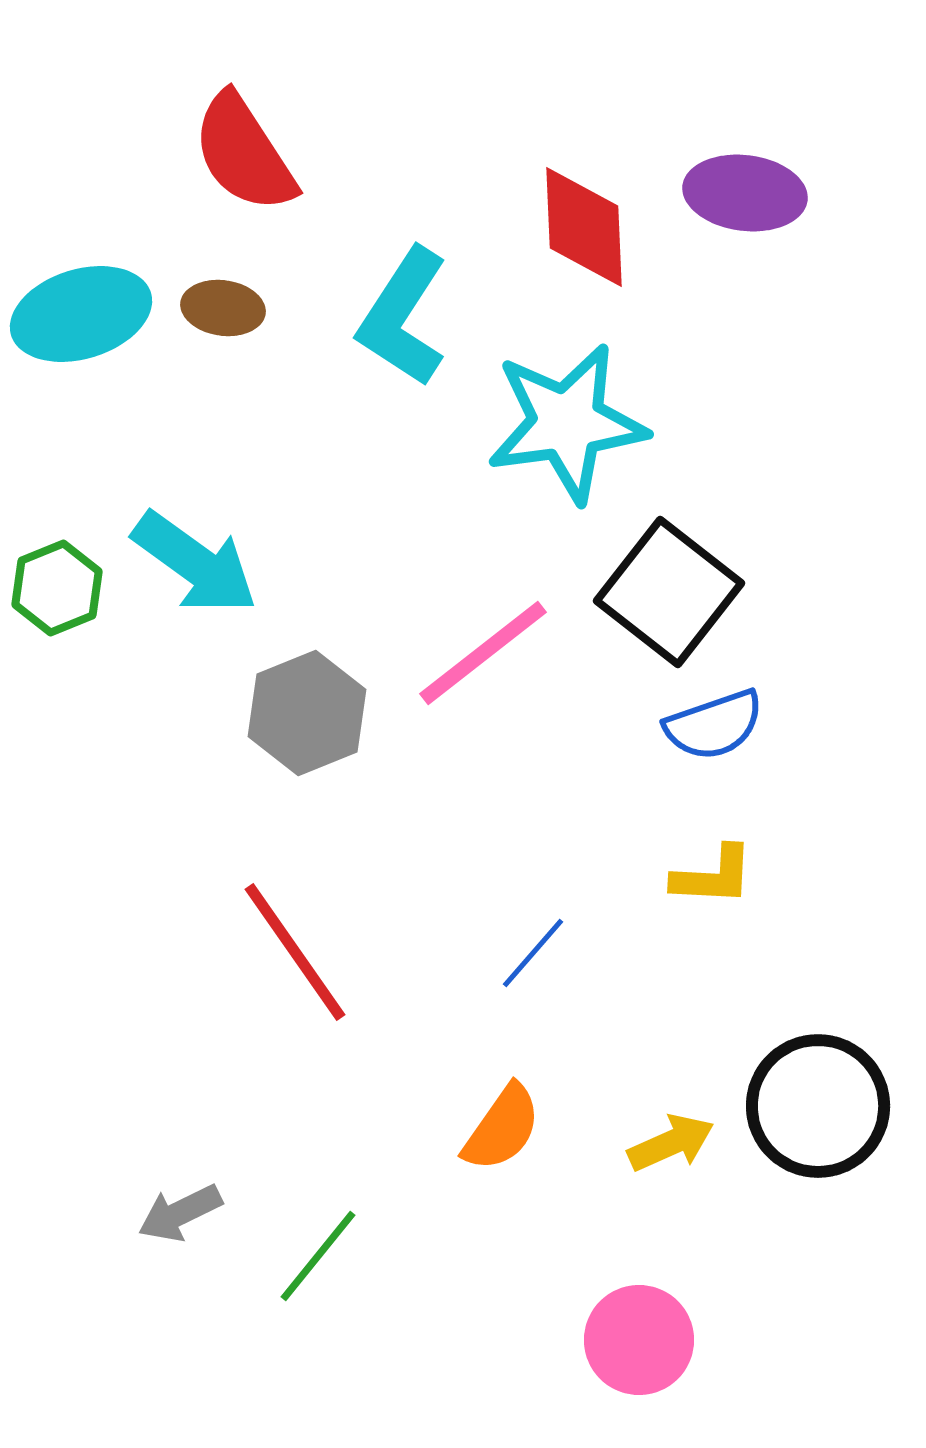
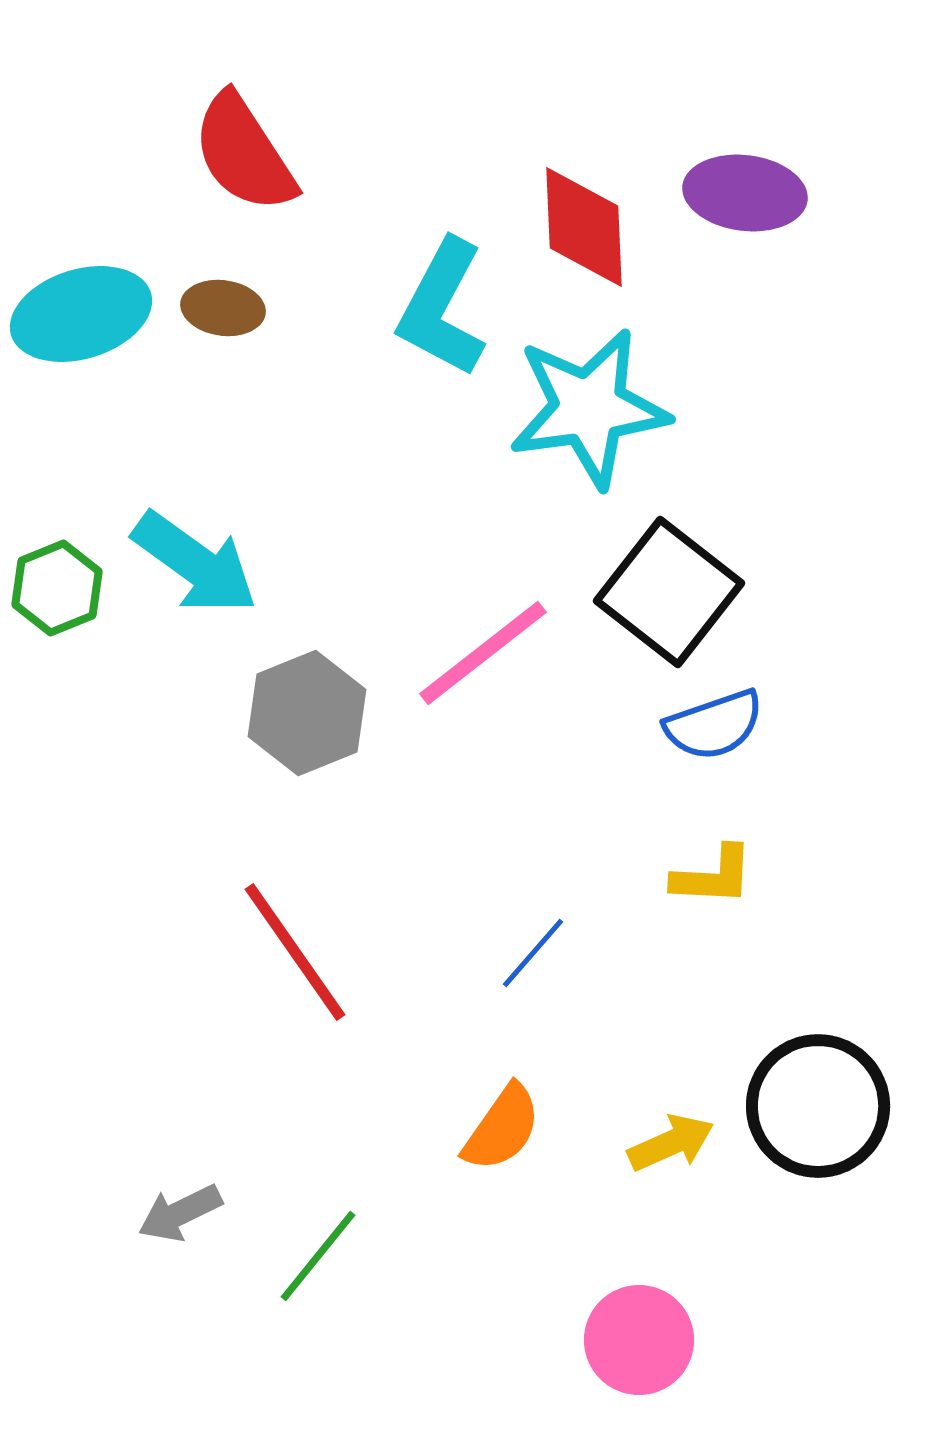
cyan L-shape: moved 39 px right, 9 px up; rotated 5 degrees counterclockwise
cyan star: moved 22 px right, 15 px up
